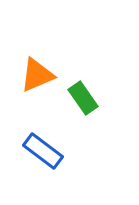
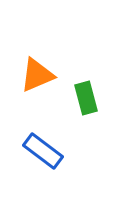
green rectangle: moved 3 px right; rotated 20 degrees clockwise
